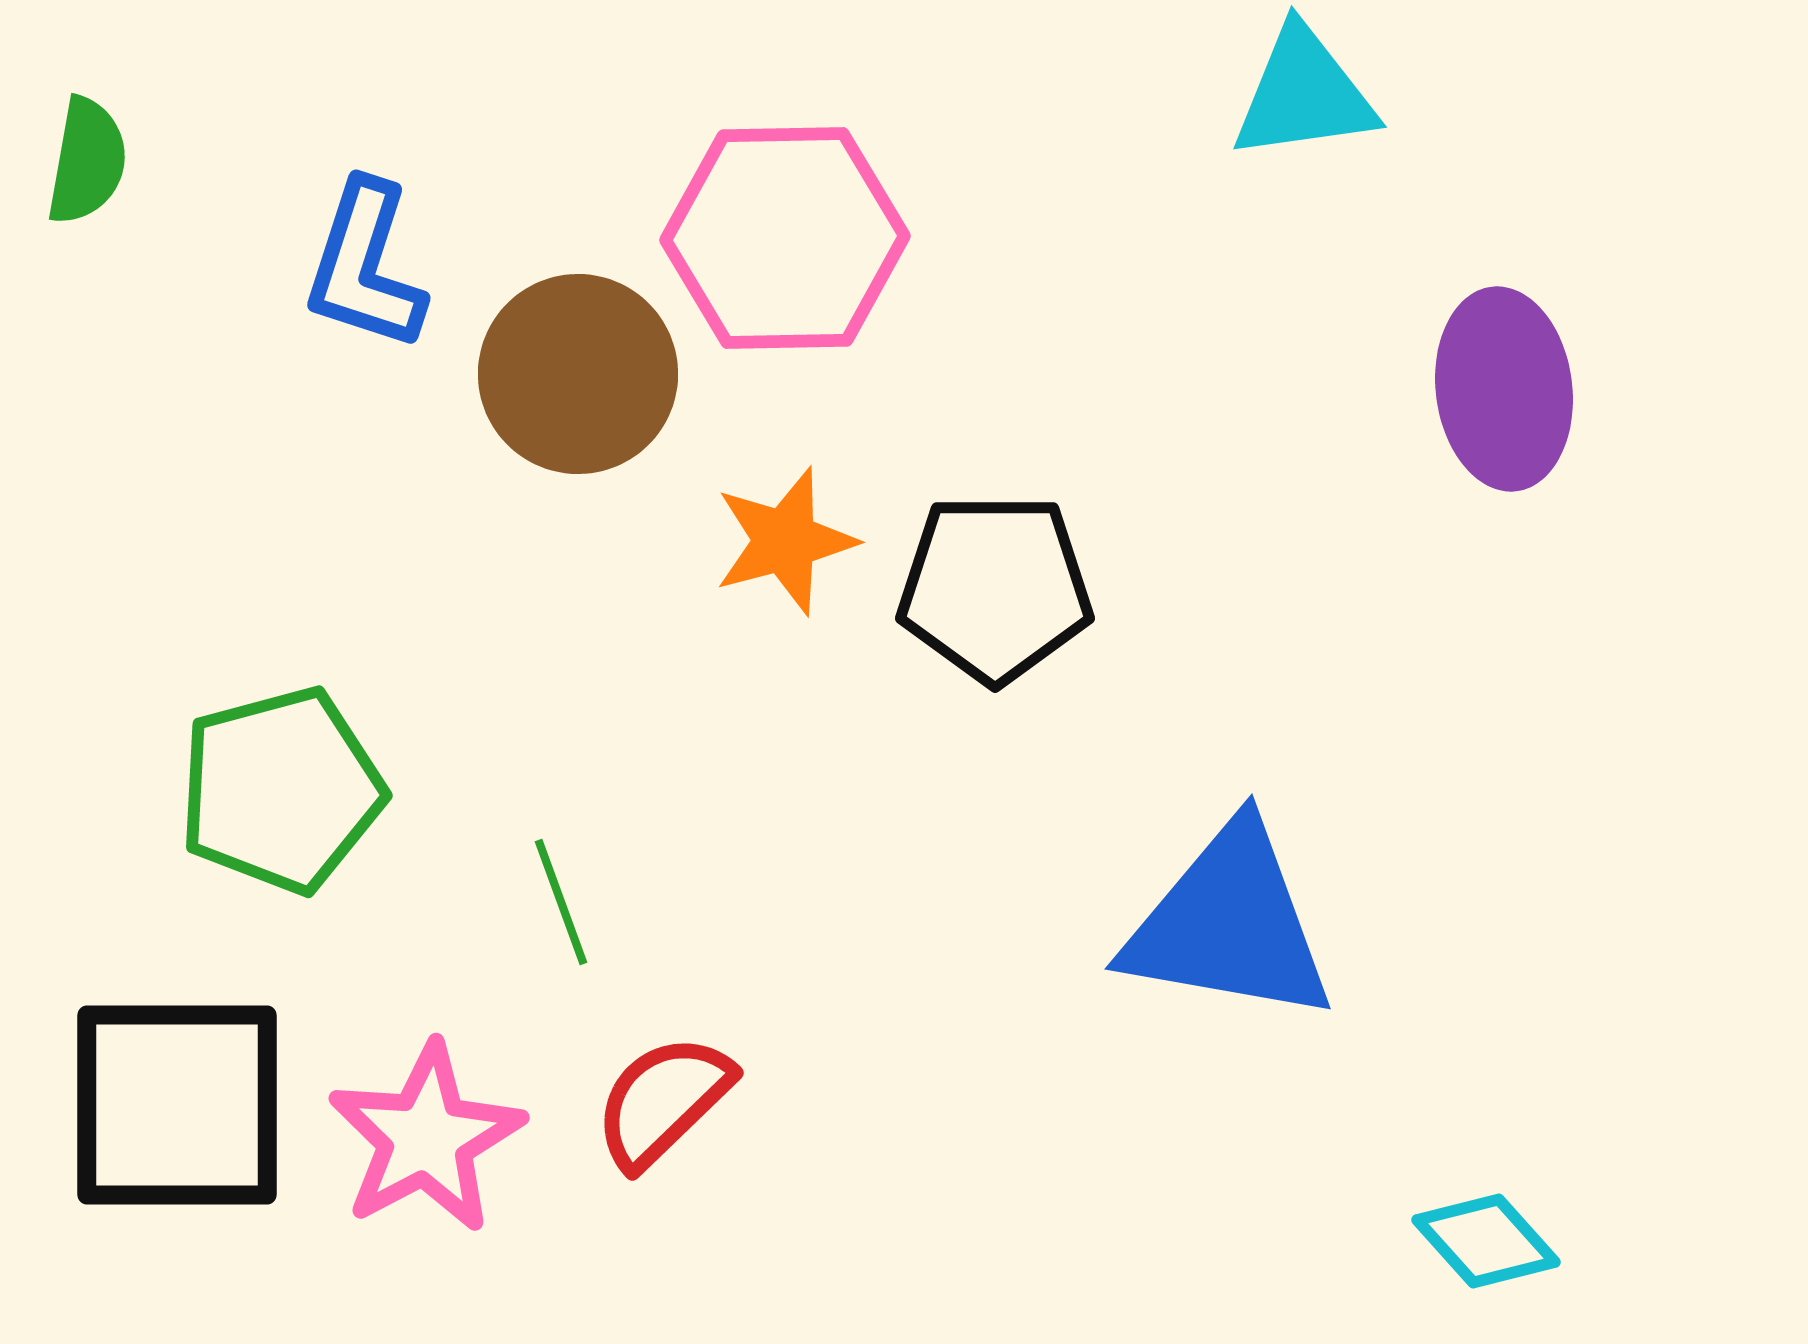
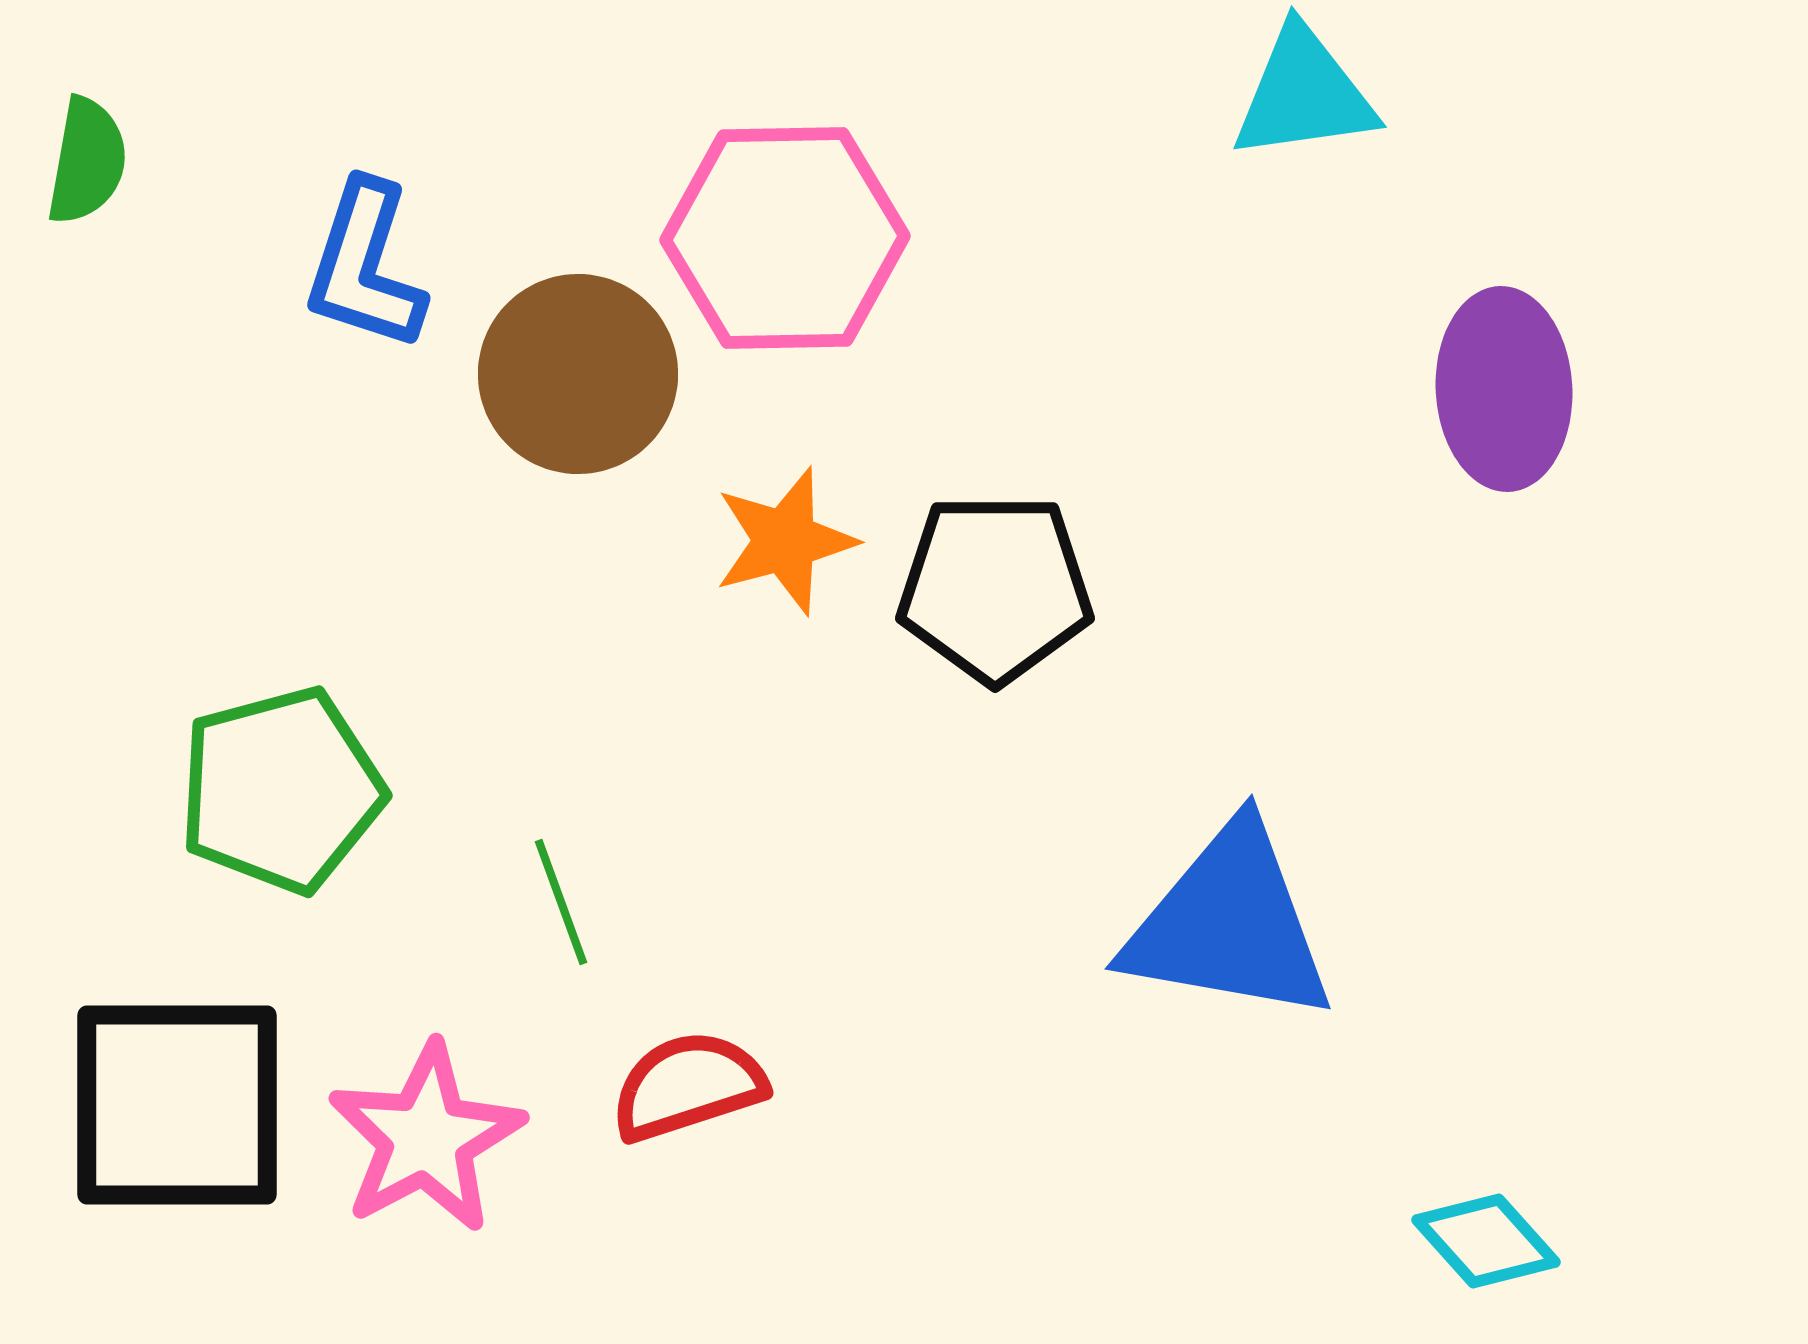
purple ellipse: rotated 4 degrees clockwise
red semicircle: moved 25 px right, 15 px up; rotated 26 degrees clockwise
